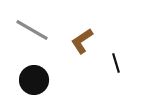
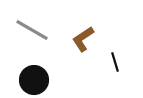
brown L-shape: moved 1 px right, 2 px up
black line: moved 1 px left, 1 px up
